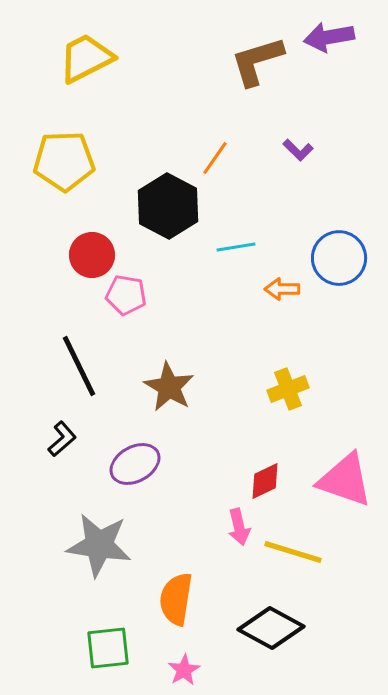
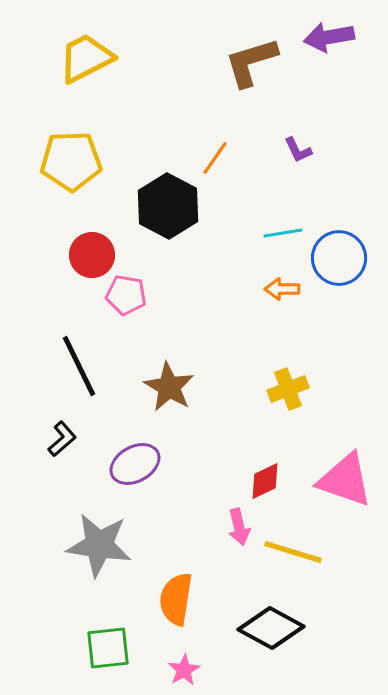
brown L-shape: moved 6 px left, 1 px down
purple L-shape: rotated 20 degrees clockwise
yellow pentagon: moved 7 px right
cyan line: moved 47 px right, 14 px up
